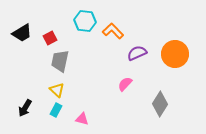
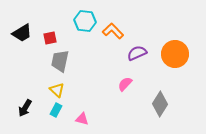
red square: rotated 16 degrees clockwise
